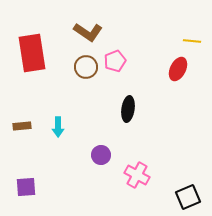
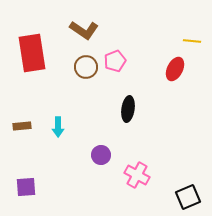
brown L-shape: moved 4 px left, 2 px up
red ellipse: moved 3 px left
